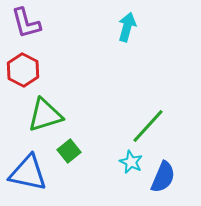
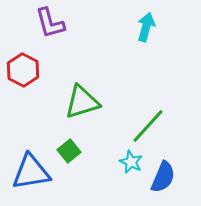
purple L-shape: moved 24 px right
cyan arrow: moved 19 px right
green triangle: moved 37 px right, 13 px up
blue triangle: moved 3 px right, 1 px up; rotated 21 degrees counterclockwise
